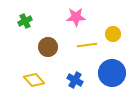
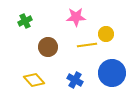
yellow circle: moved 7 px left
